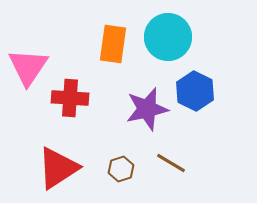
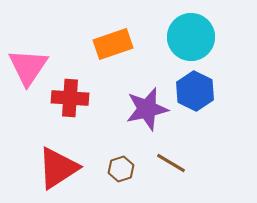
cyan circle: moved 23 px right
orange rectangle: rotated 63 degrees clockwise
